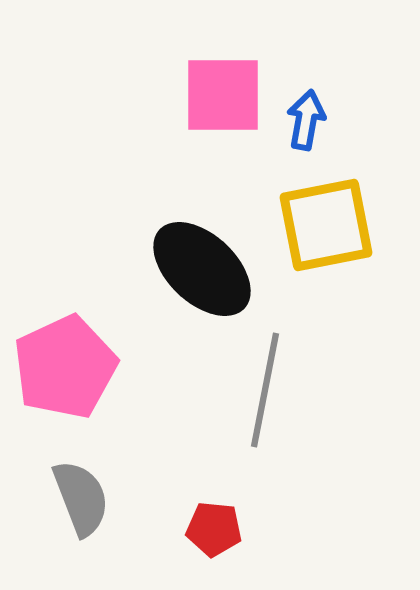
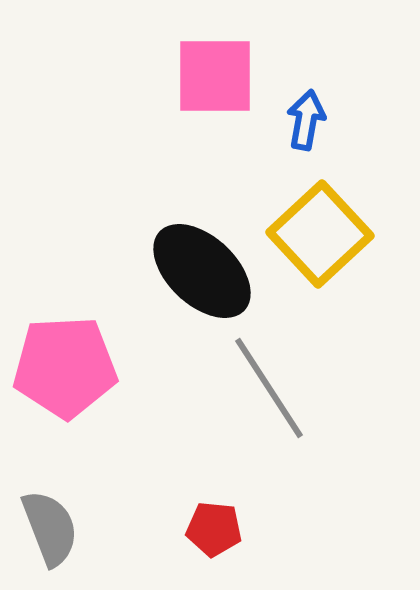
pink square: moved 8 px left, 19 px up
yellow square: moved 6 px left, 9 px down; rotated 32 degrees counterclockwise
black ellipse: moved 2 px down
pink pentagon: rotated 22 degrees clockwise
gray line: moved 4 px right, 2 px up; rotated 44 degrees counterclockwise
gray semicircle: moved 31 px left, 30 px down
